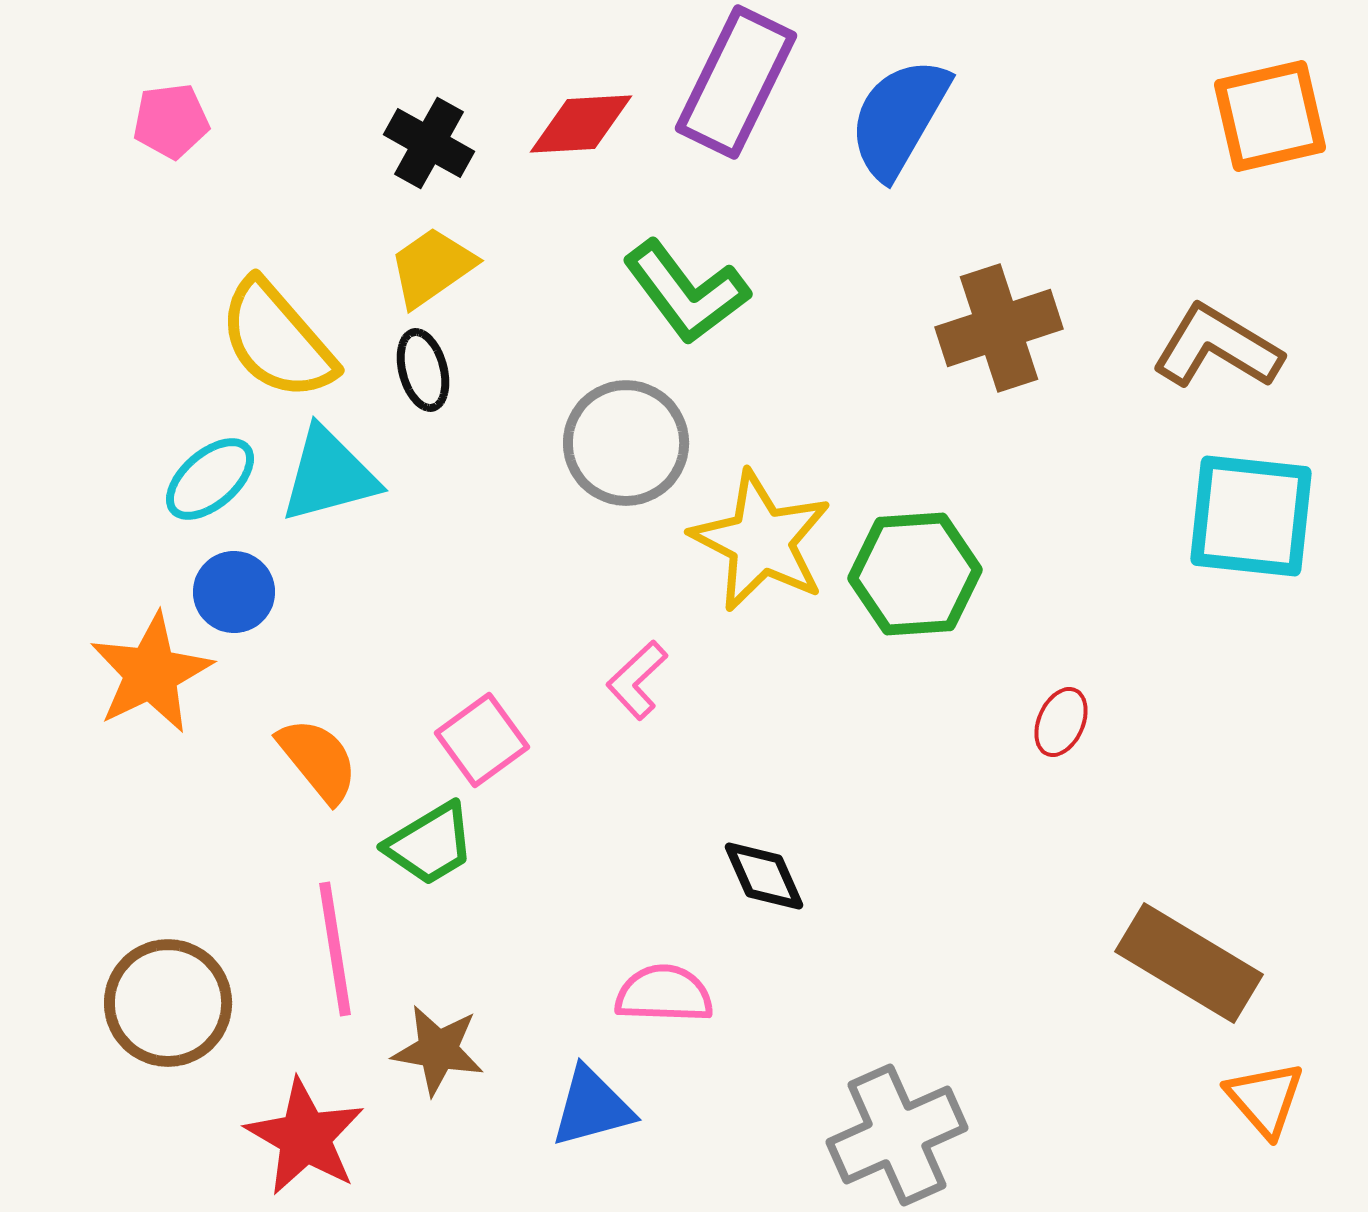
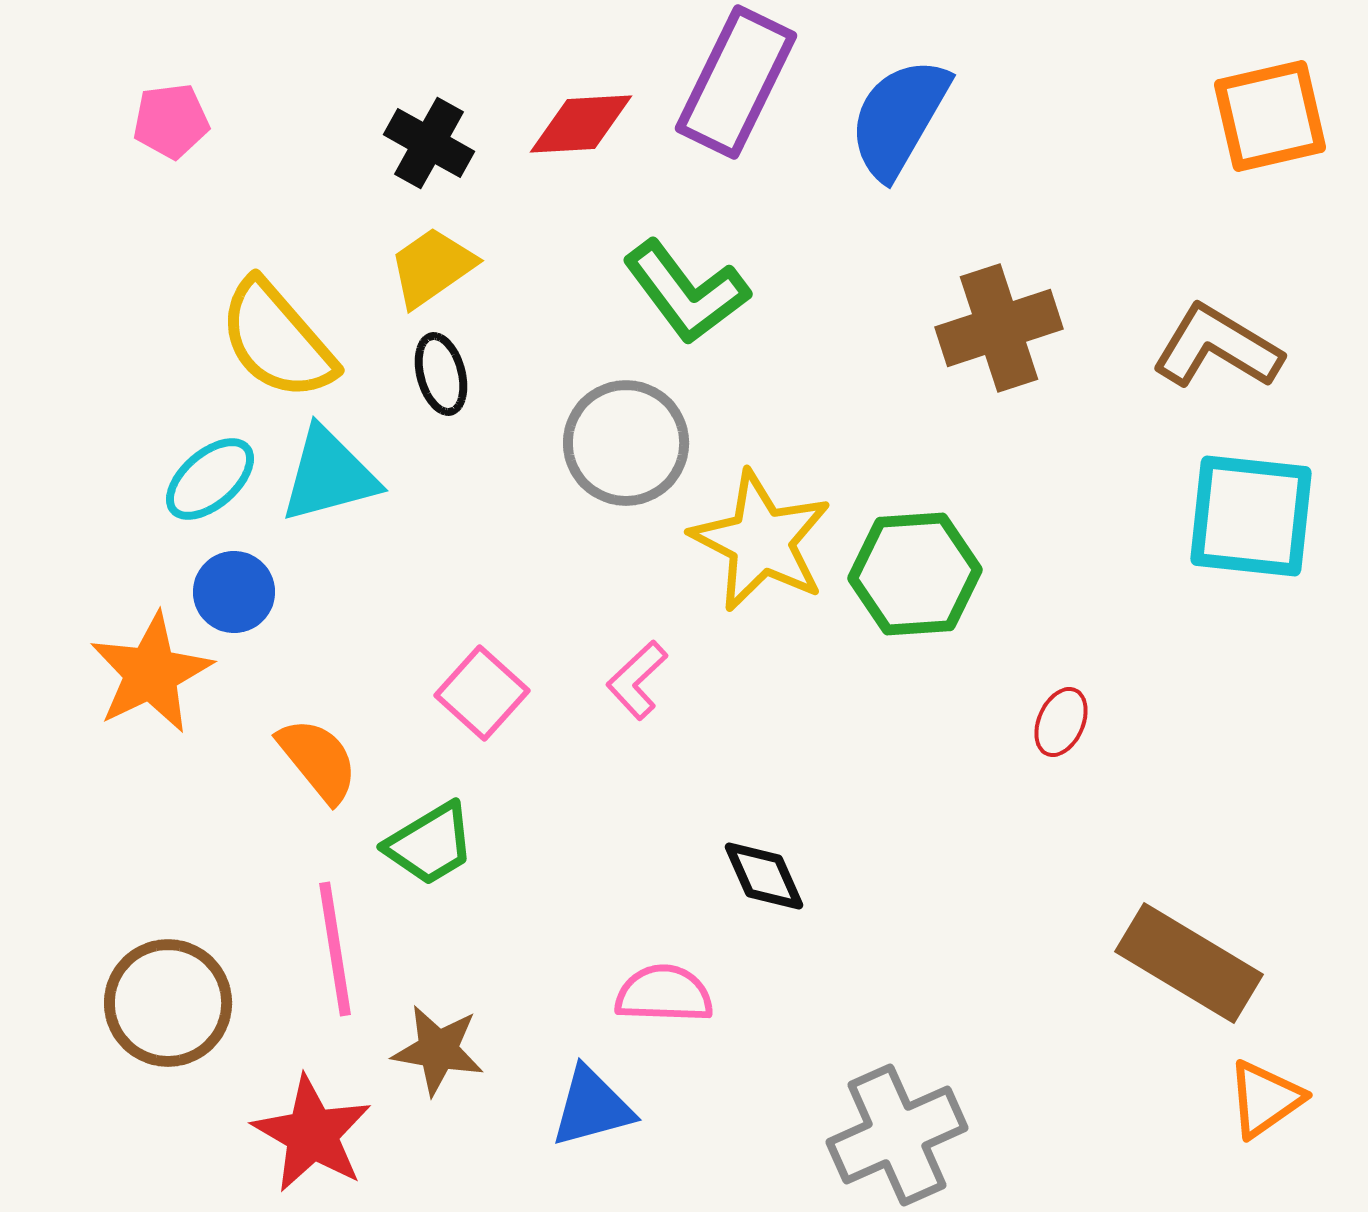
black ellipse: moved 18 px right, 4 px down
pink square: moved 47 px up; rotated 12 degrees counterclockwise
orange triangle: rotated 36 degrees clockwise
red star: moved 7 px right, 3 px up
